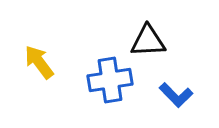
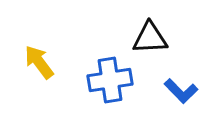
black triangle: moved 2 px right, 3 px up
blue L-shape: moved 5 px right, 4 px up
